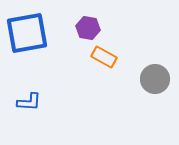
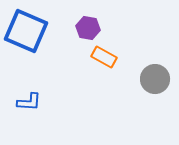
blue square: moved 1 px left, 2 px up; rotated 33 degrees clockwise
